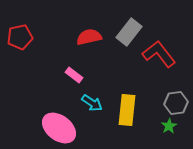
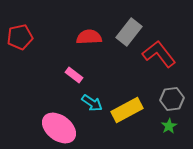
red semicircle: rotated 10 degrees clockwise
gray hexagon: moved 4 px left, 4 px up
yellow rectangle: rotated 56 degrees clockwise
